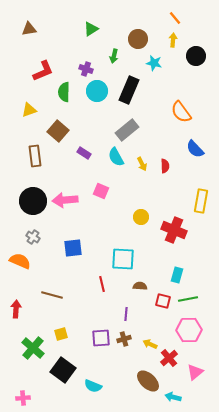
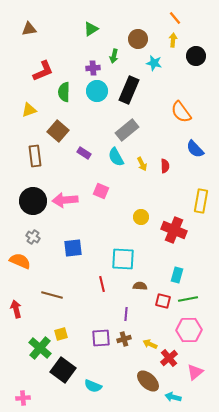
purple cross at (86, 69): moved 7 px right, 1 px up; rotated 24 degrees counterclockwise
red arrow at (16, 309): rotated 18 degrees counterclockwise
green cross at (33, 348): moved 7 px right
